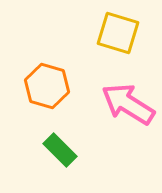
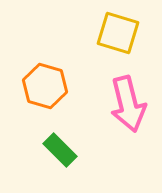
orange hexagon: moved 2 px left
pink arrow: rotated 136 degrees counterclockwise
